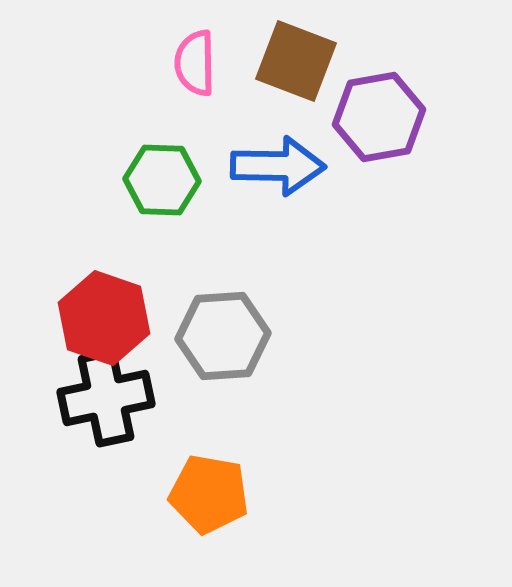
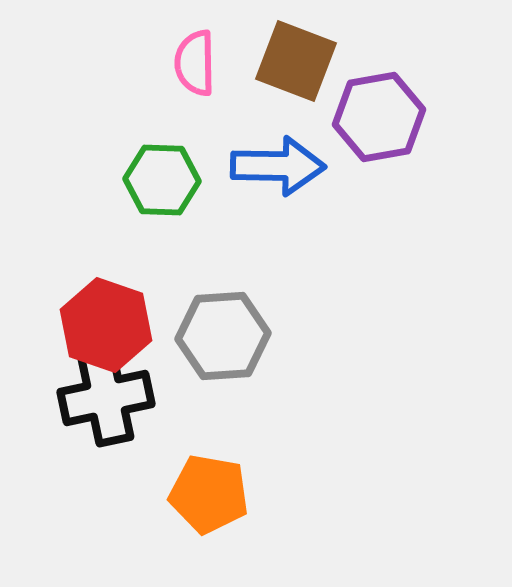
red hexagon: moved 2 px right, 7 px down
